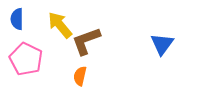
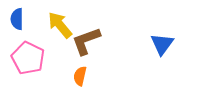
pink pentagon: moved 2 px right, 1 px up
